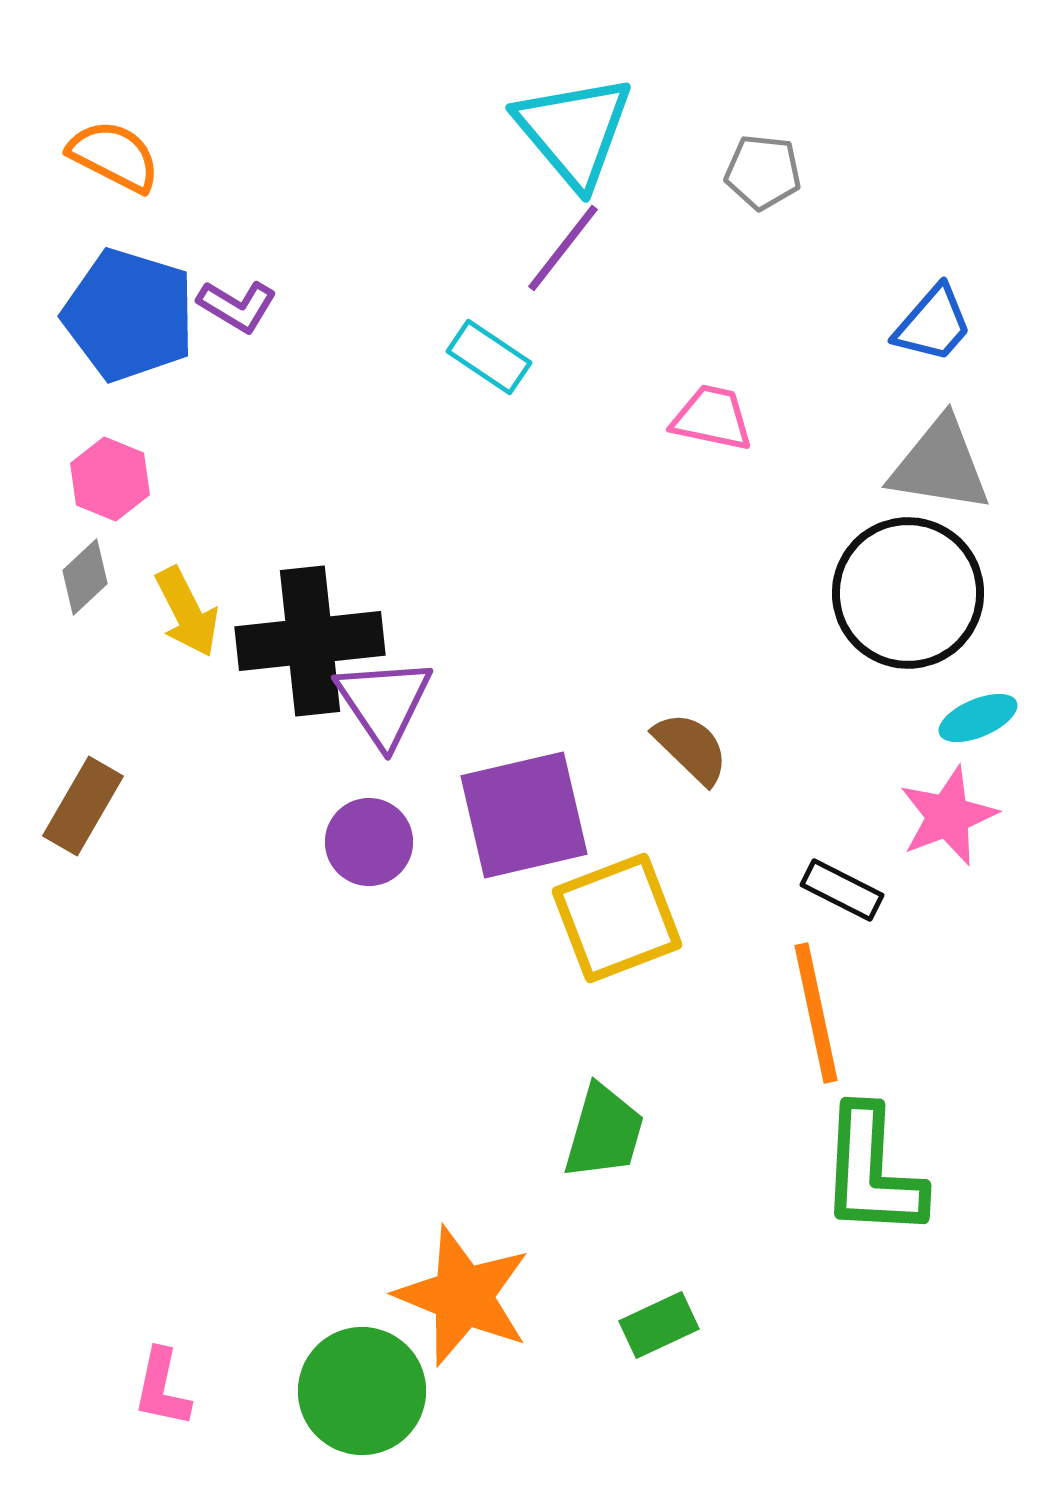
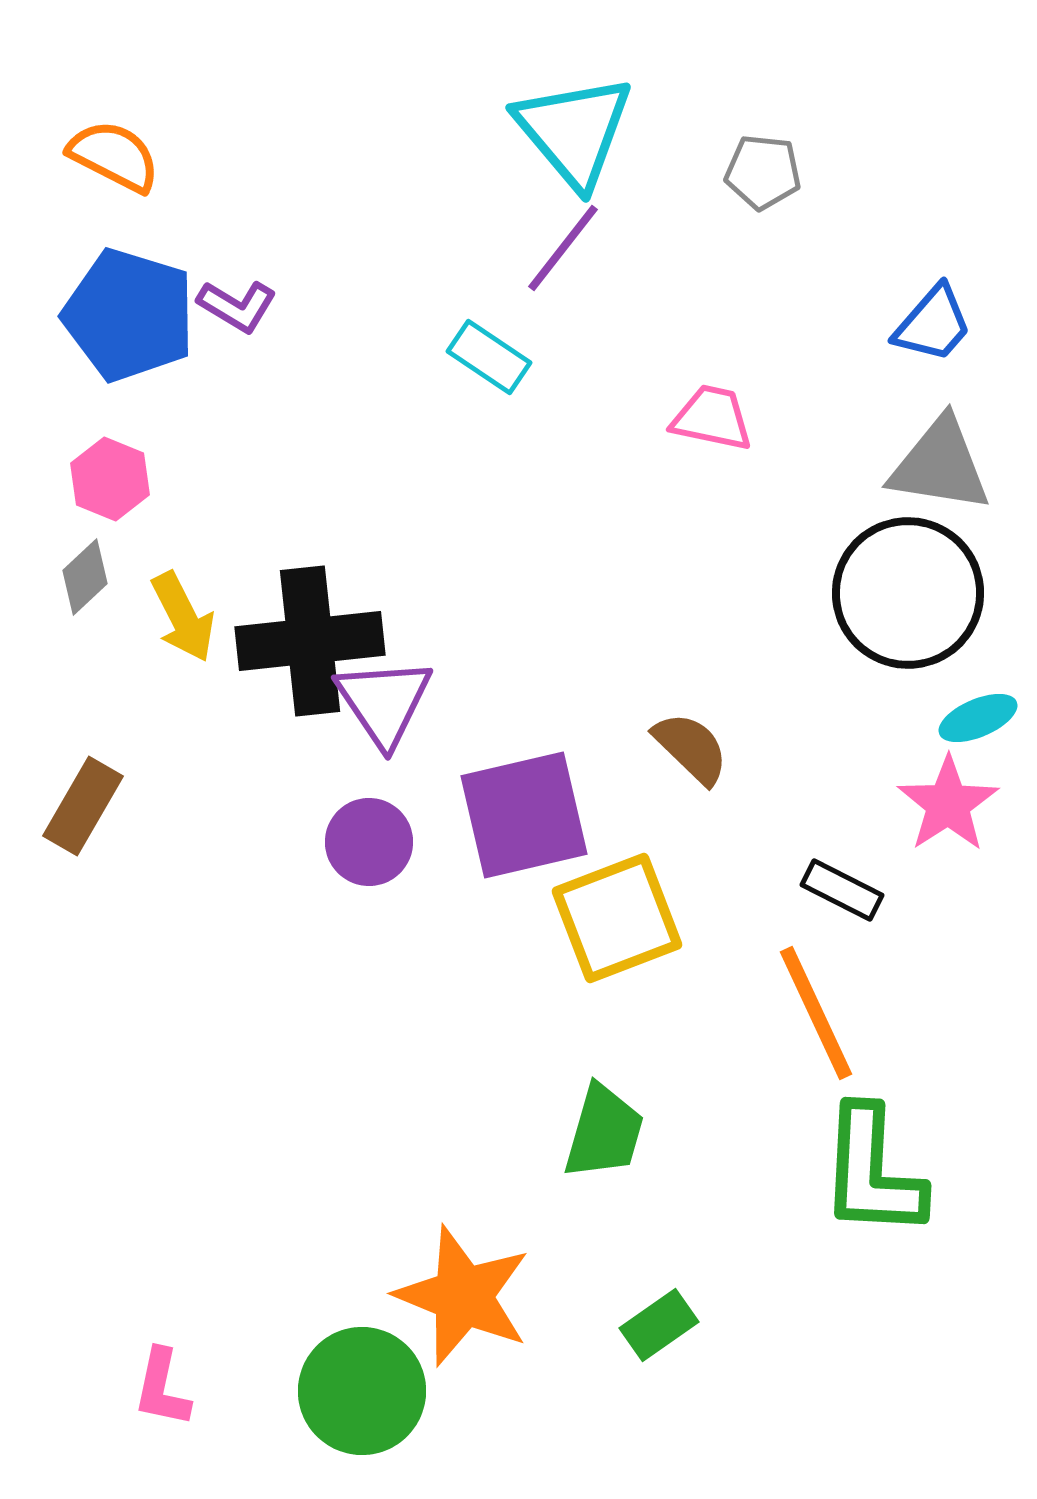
yellow arrow: moved 4 px left, 5 px down
pink star: moved 12 px up; rotated 12 degrees counterclockwise
orange line: rotated 13 degrees counterclockwise
green rectangle: rotated 10 degrees counterclockwise
